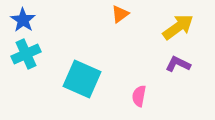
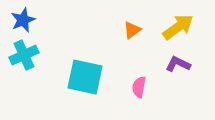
orange triangle: moved 12 px right, 16 px down
blue star: rotated 15 degrees clockwise
cyan cross: moved 2 px left, 1 px down
cyan square: moved 3 px right, 2 px up; rotated 12 degrees counterclockwise
pink semicircle: moved 9 px up
